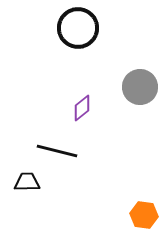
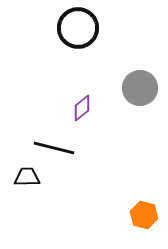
gray circle: moved 1 px down
black line: moved 3 px left, 3 px up
black trapezoid: moved 5 px up
orange hexagon: rotated 8 degrees clockwise
